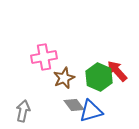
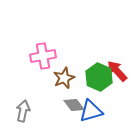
pink cross: moved 1 px left, 1 px up
